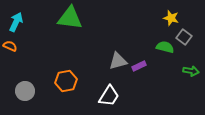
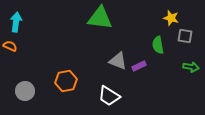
green triangle: moved 30 px right
cyan arrow: rotated 18 degrees counterclockwise
gray square: moved 1 px right, 1 px up; rotated 28 degrees counterclockwise
green semicircle: moved 7 px left, 2 px up; rotated 114 degrees counterclockwise
gray triangle: rotated 36 degrees clockwise
green arrow: moved 4 px up
white trapezoid: rotated 90 degrees clockwise
